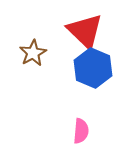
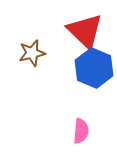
brown star: moved 1 px left; rotated 16 degrees clockwise
blue hexagon: moved 1 px right
